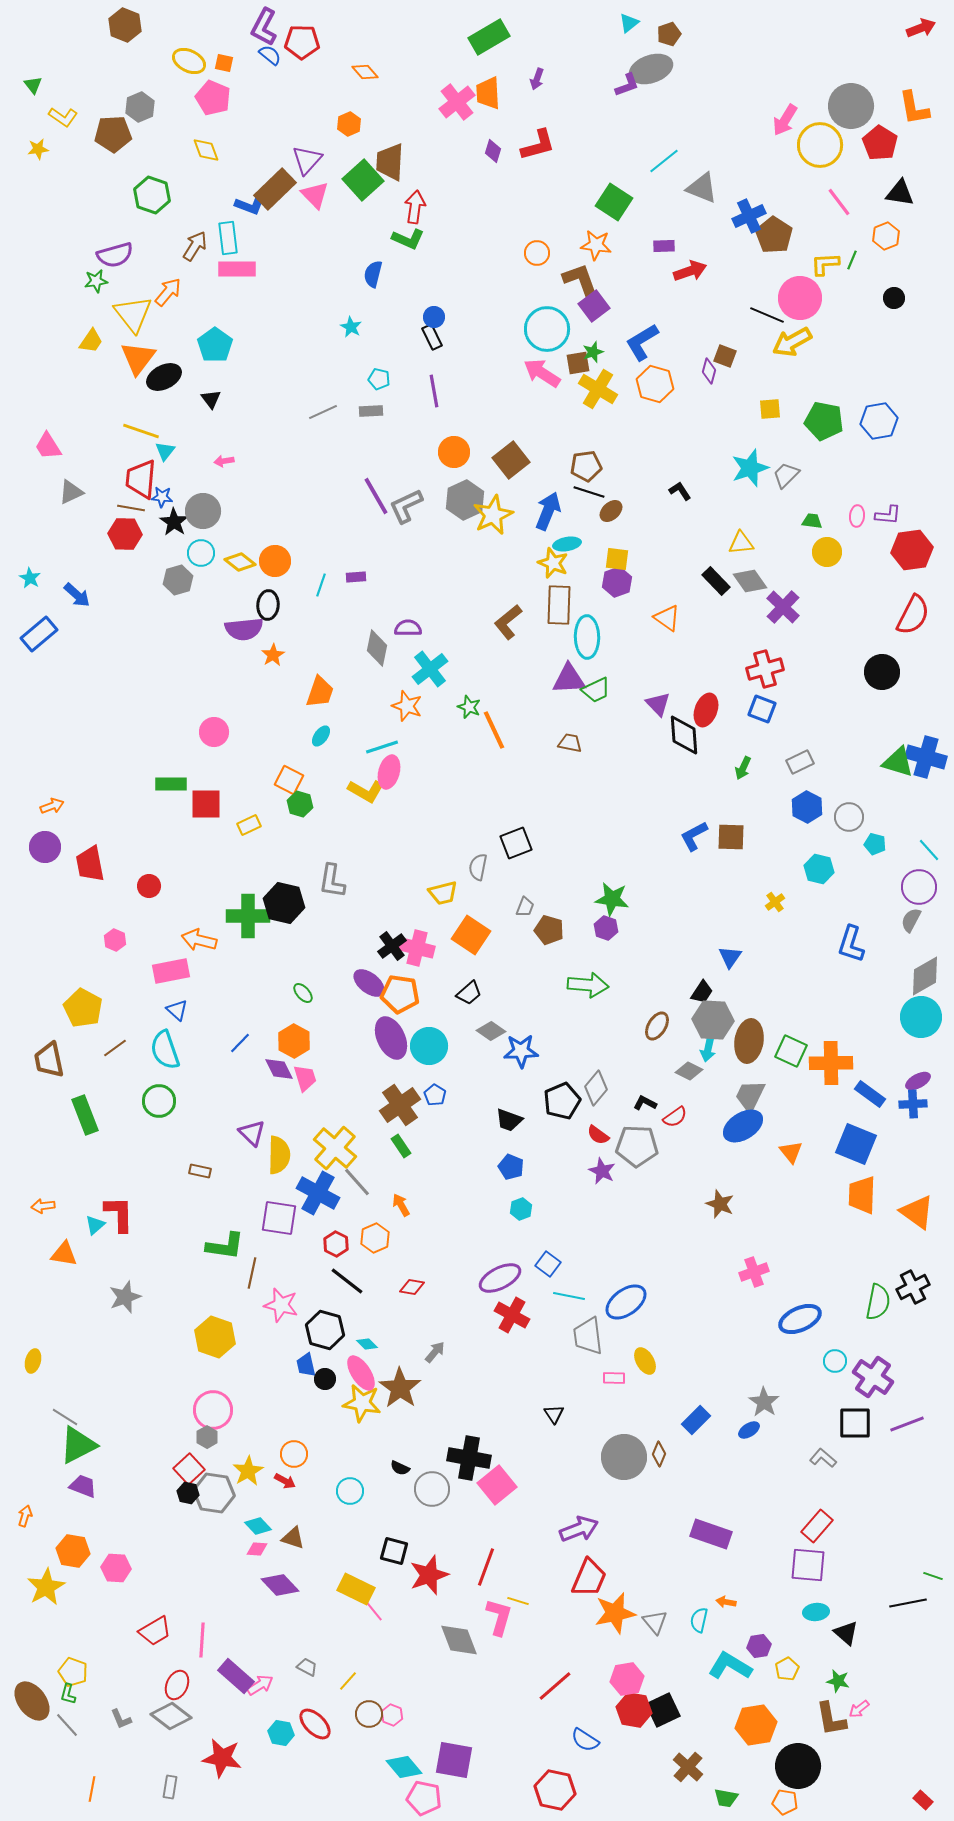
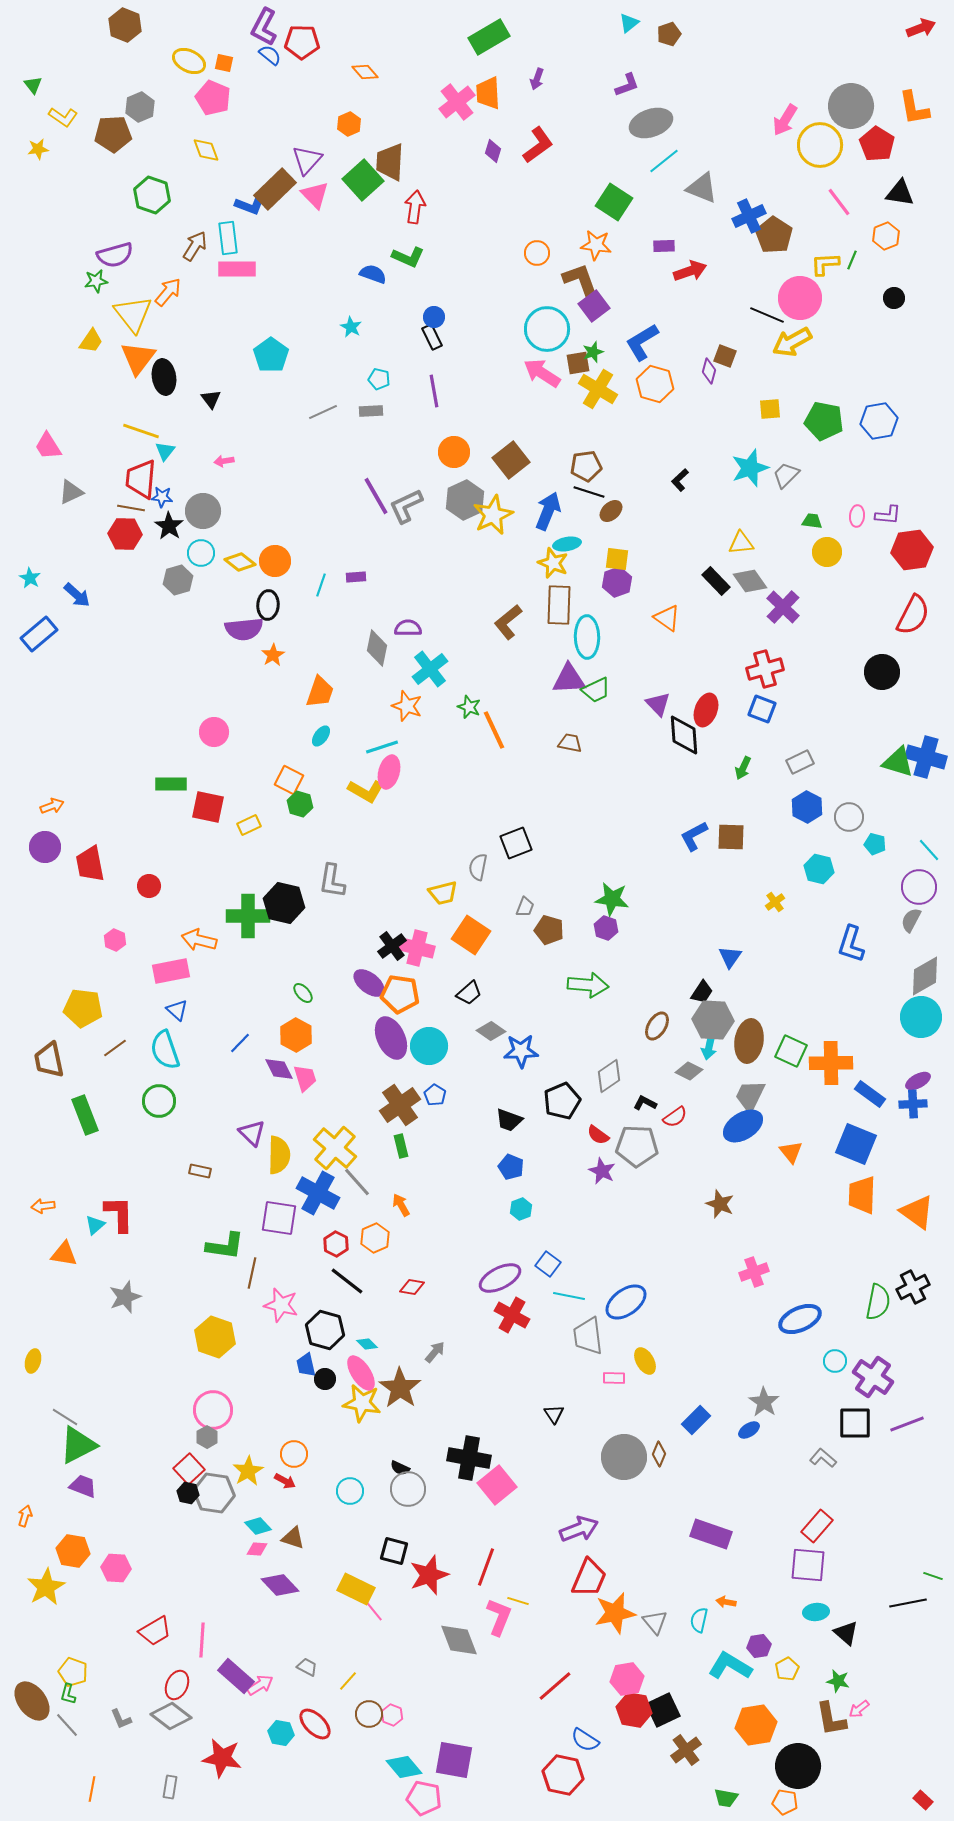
gray ellipse at (651, 69): moved 54 px down
red pentagon at (880, 143): moved 3 px left, 1 px down
red L-shape at (538, 145): rotated 21 degrees counterclockwise
green L-shape at (408, 239): moved 18 px down
blue semicircle at (373, 274): rotated 96 degrees clockwise
cyan pentagon at (215, 345): moved 56 px right, 10 px down
black ellipse at (164, 377): rotated 72 degrees counterclockwise
black L-shape at (680, 491): moved 11 px up; rotated 100 degrees counterclockwise
black star at (174, 522): moved 5 px left, 4 px down
red square at (206, 804): moved 2 px right, 3 px down; rotated 12 degrees clockwise
yellow pentagon at (83, 1008): rotated 21 degrees counterclockwise
orange hexagon at (294, 1041): moved 2 px right, 6 px up
cyan arrow at (708, 1049): moved 1 px right, 2 px up
gray diamond at (596, 1088): moved 13 px right, 12 px up; rotated 16 degrees clockwise
green rectangle at (401, 1146): rotated 20 degrees clockwise
gray circle at (432, 1489): moved 24 px left
pink L-shape at (499, 1617): rotated 6 degrees clockwise
brown cross at (688, 1767): moved 2 px left, 17 px up; rotated 12 degrees clockwise
red hexagon at (555, 1790): moved 8 px right, 15 px up
